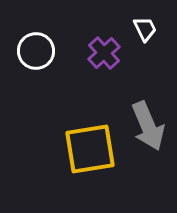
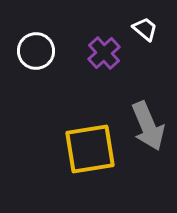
white trapezoid: rotated 24 degrees counterclockwise
